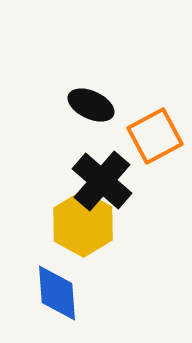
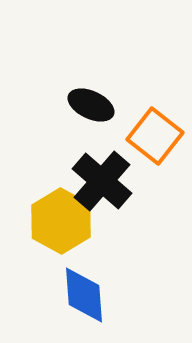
orange square: rotated 24 degrees counterclockwise
yellow hexagon: moved 22 px left, 3 px up
blue diamond: moved 27 px right, 2 px down
